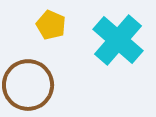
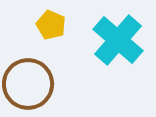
brown circle: moved 1 px up
